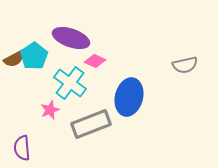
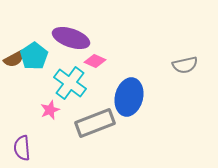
gray rectangle: moved 4 px right, 1 px up
